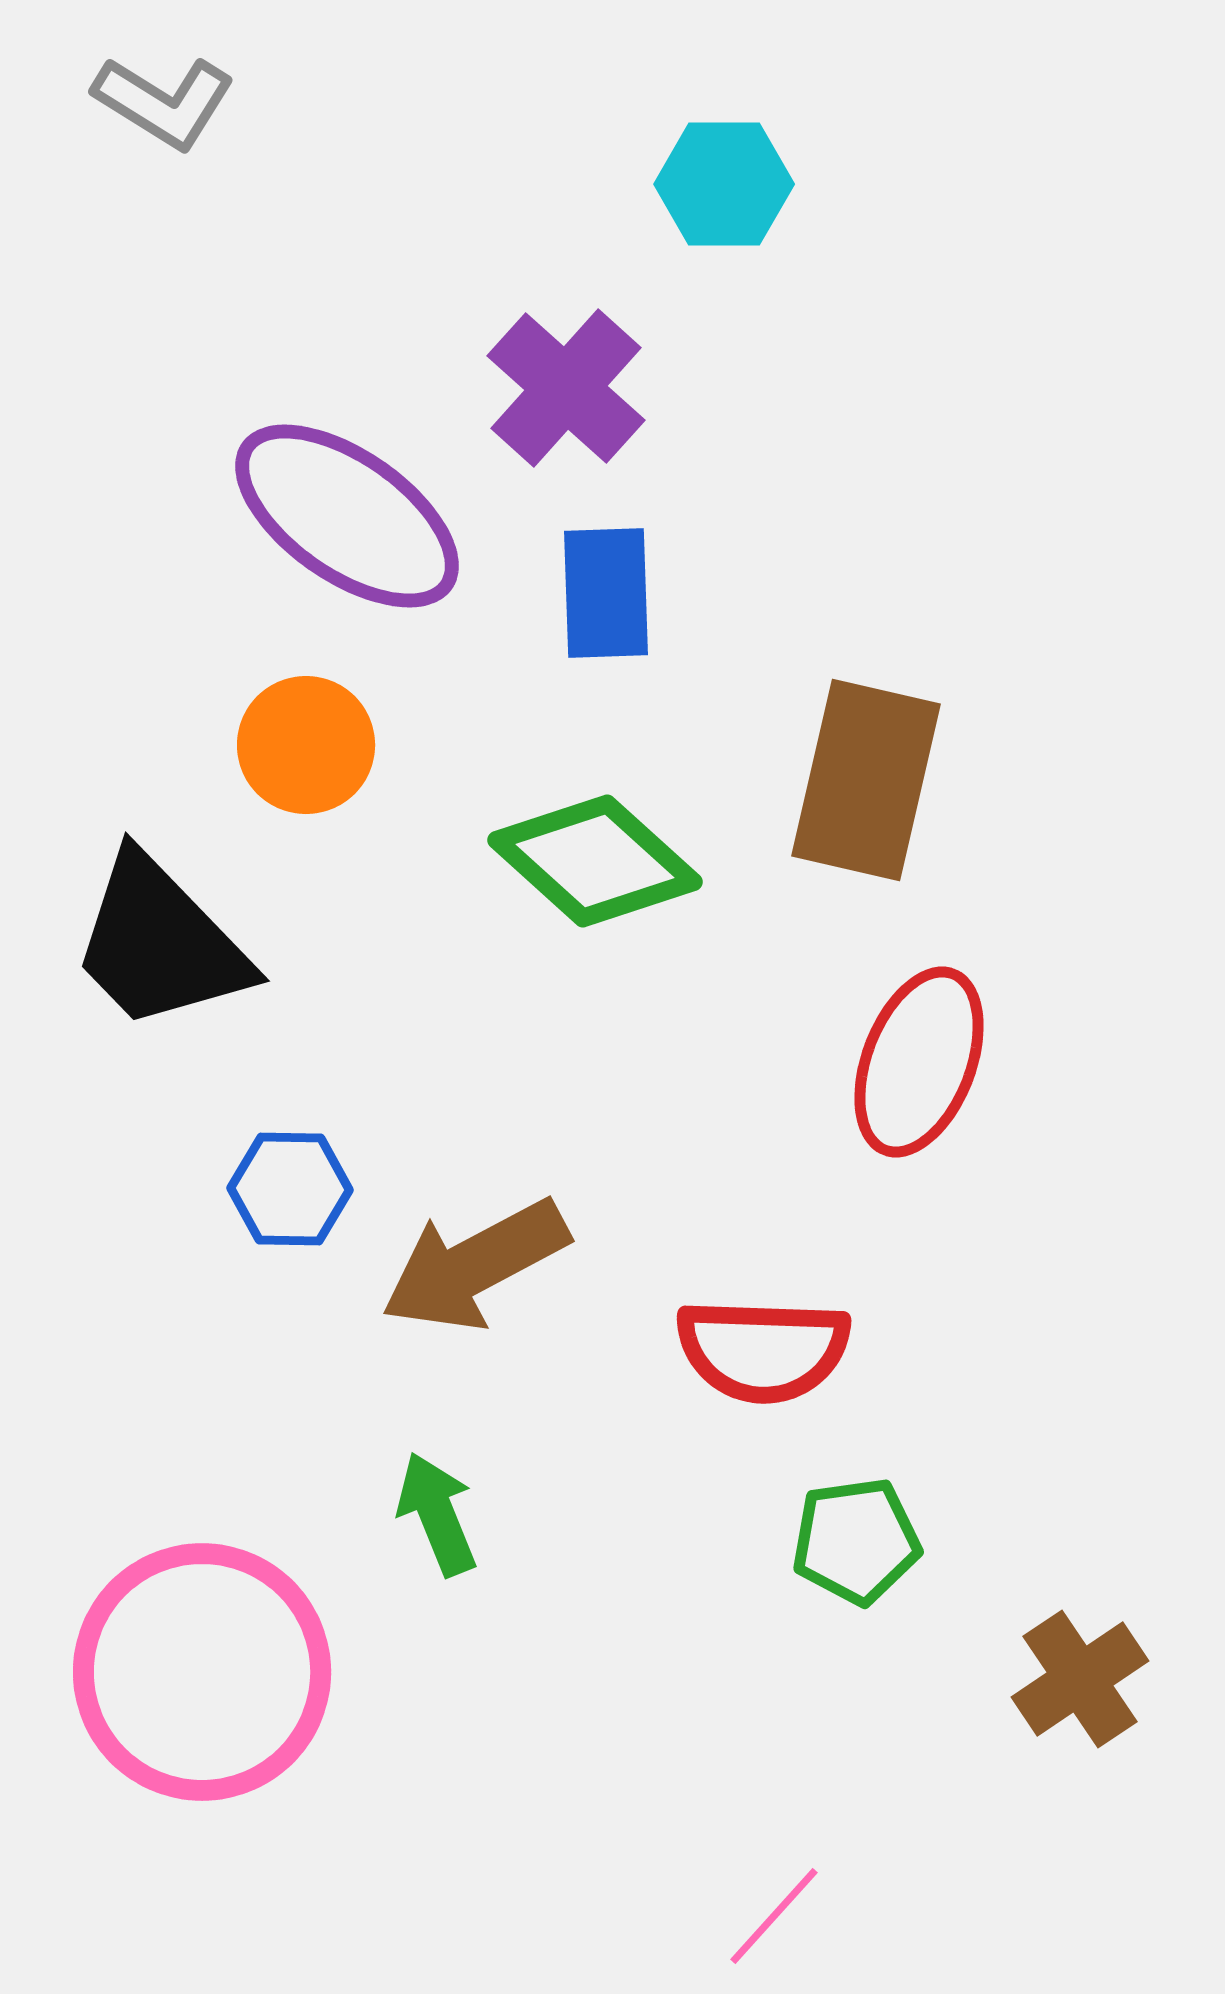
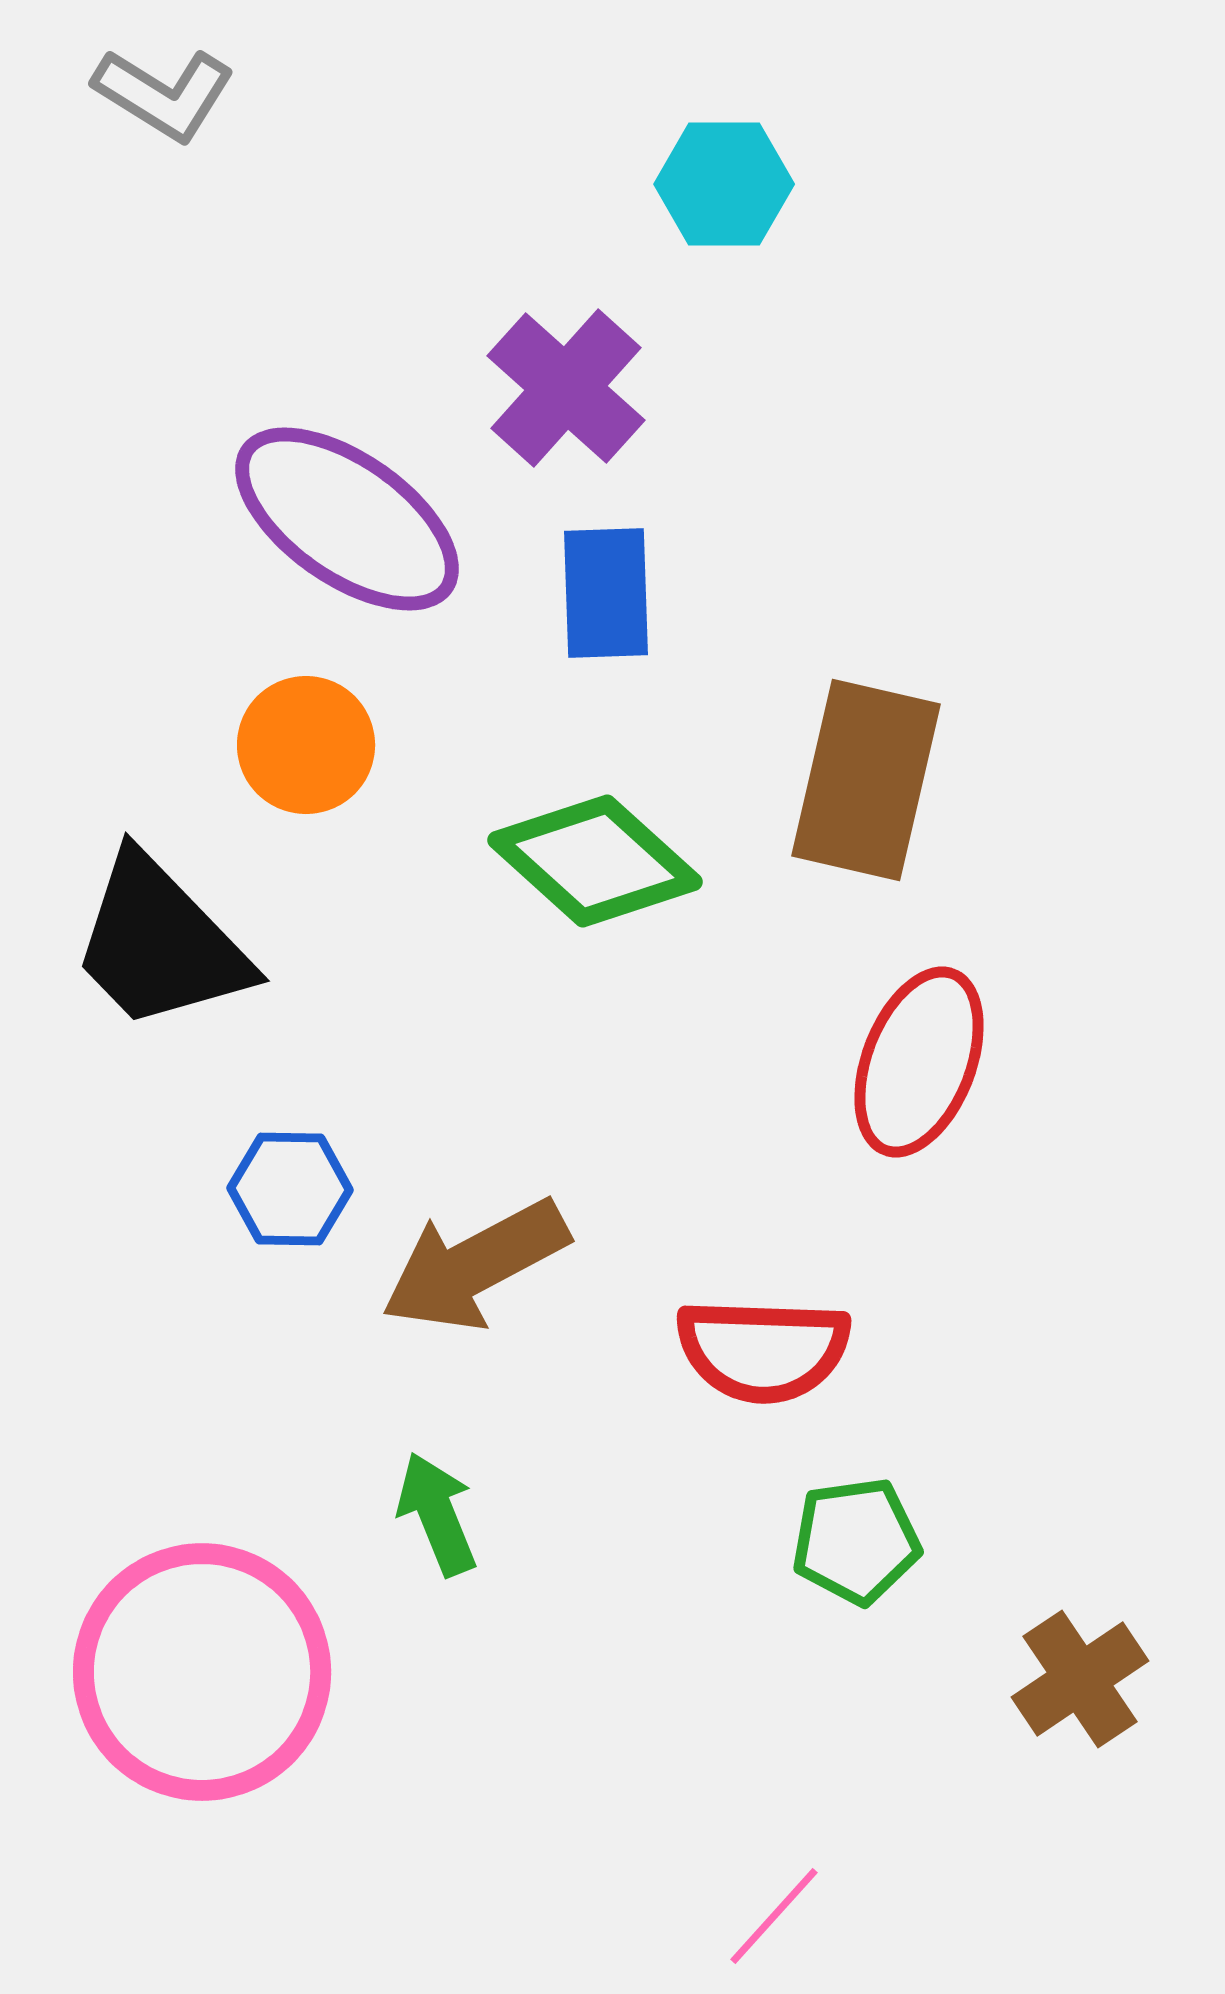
gray L-shape: moved 8 px up
purple ellipse: moved 3 px down
